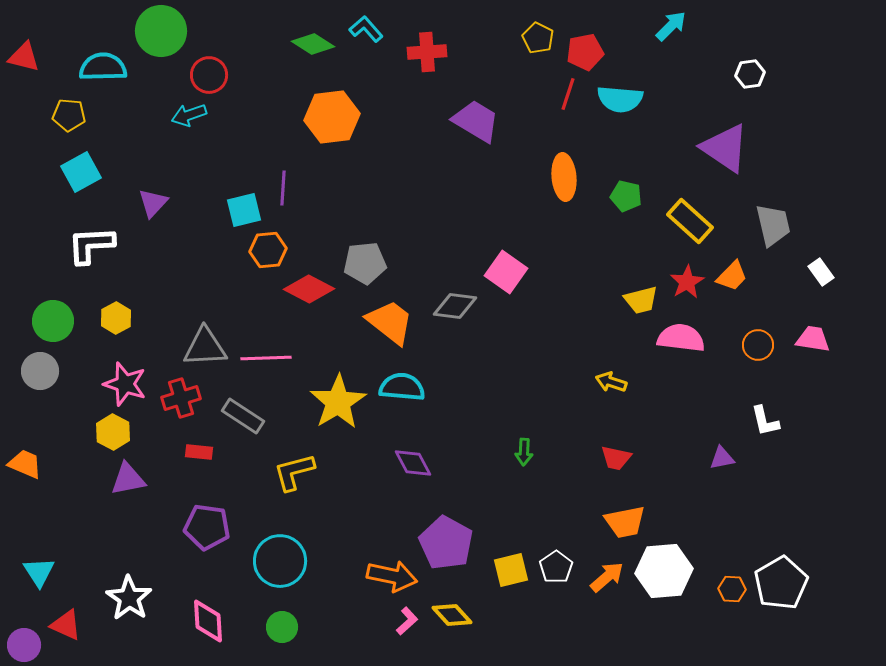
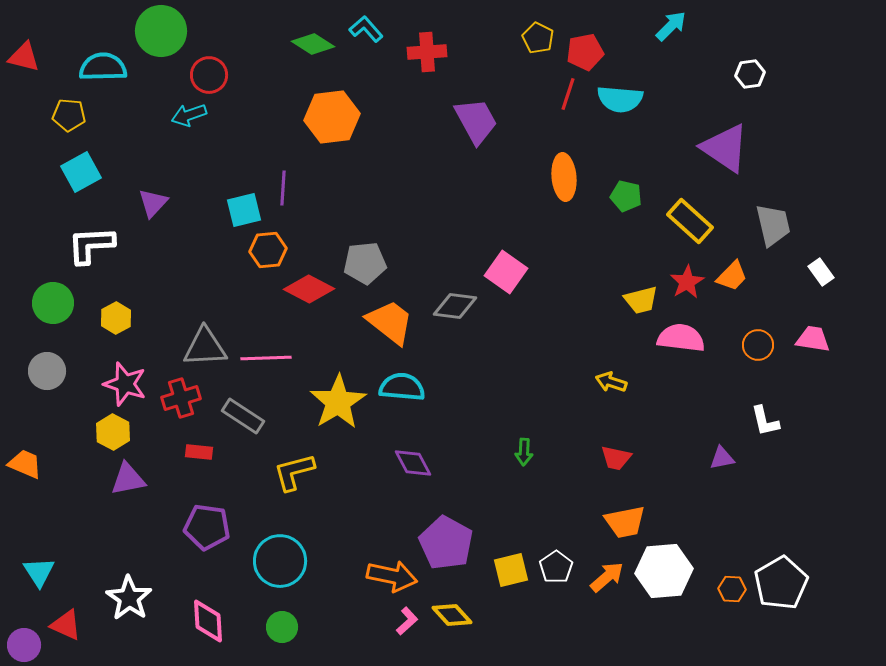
purple trapezoid at (476, 121): rotated 30 degrees clockwise
green circle at (53, 321): moved 18 px up
gray circle at (40, 371): moved 7 px right
